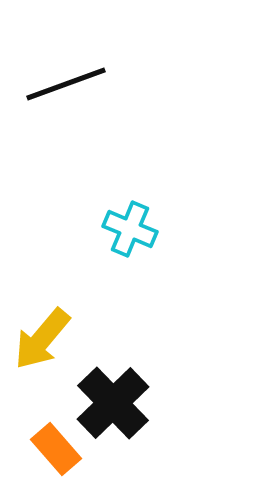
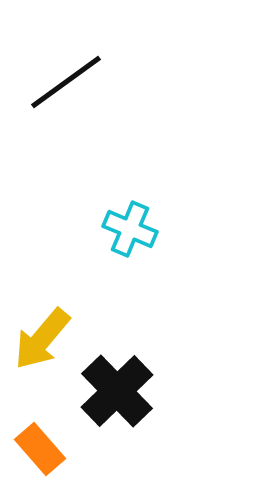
black line: moved 2 px up; rotated 16 degrees counterclockwise
black cross: moved 4 px right, 12 px up
orange rectangle: moved 16 px left
